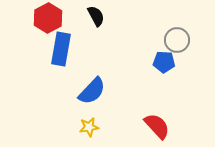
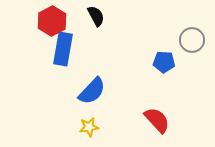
red hexagon: moved 4 px right, 3 px down
gray circle: moved 15 px right
blue rectangle: moved 2 px right
red semicircle: moved 6 px up
